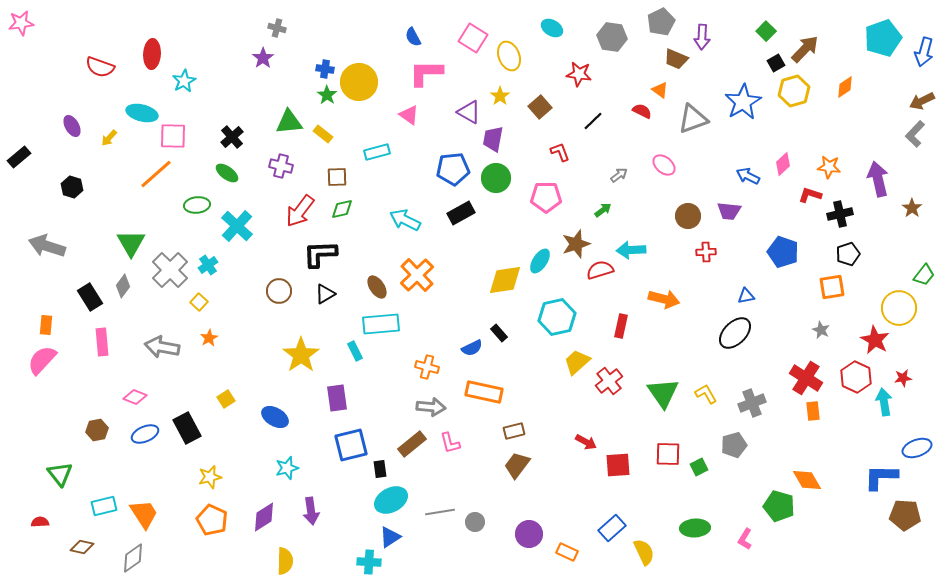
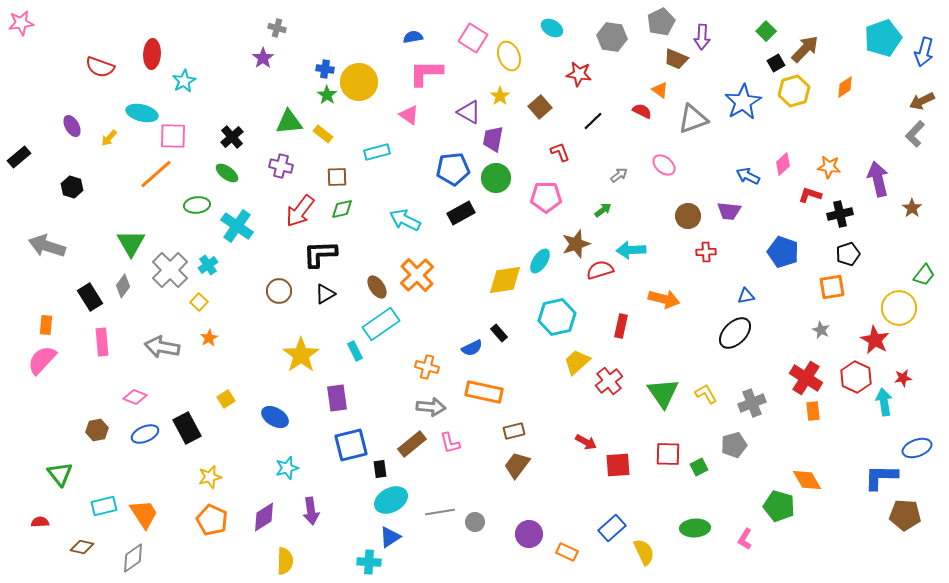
blue semicircle at (413, 37): rotated 108 degrees clockwise
cyan cross at (237, 226): rotated 8 degrees counterclockwise
cyan rectangle at (381, 324): rotated 30 degrees counterclockwise
